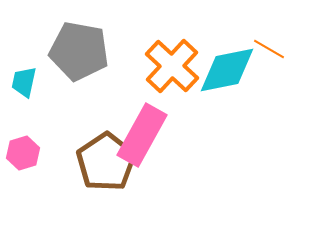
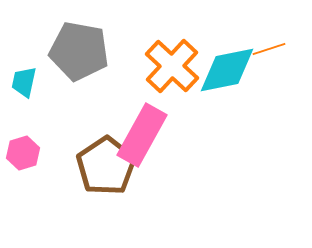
orange line: rotated 48 degrees counterclockwise
brown pentagon: moved 4 px down
